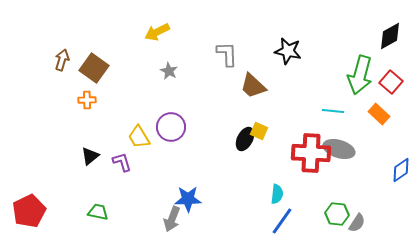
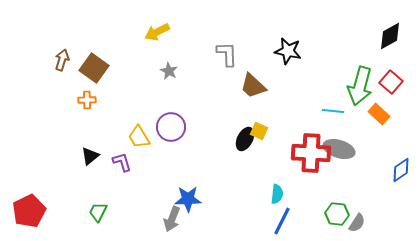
green arrow: moved 11 px down
green trapezoid: rotated 75 degrees counterclockwise
blue line: rotated 8 degrees counterclockwise
